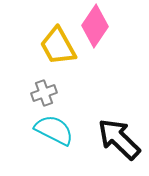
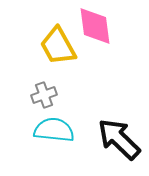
pink diamond: rotated 42 degrees counterclockwise
gray cross: moved 2 px down
cyan semicircle: rotated 21 degrees counterclockwise
